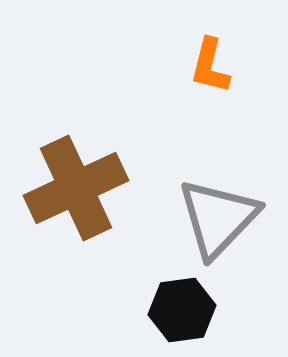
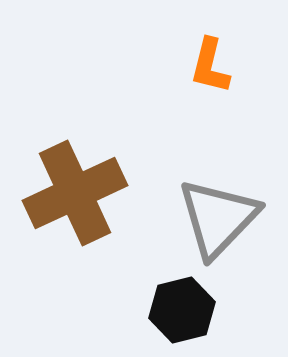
brown cross: moved 1 px left, 5 px down
black hexagon: rotated 6 degrees counterclockwise
